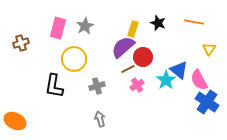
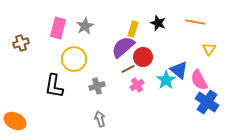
orange line: moved 1 px right
